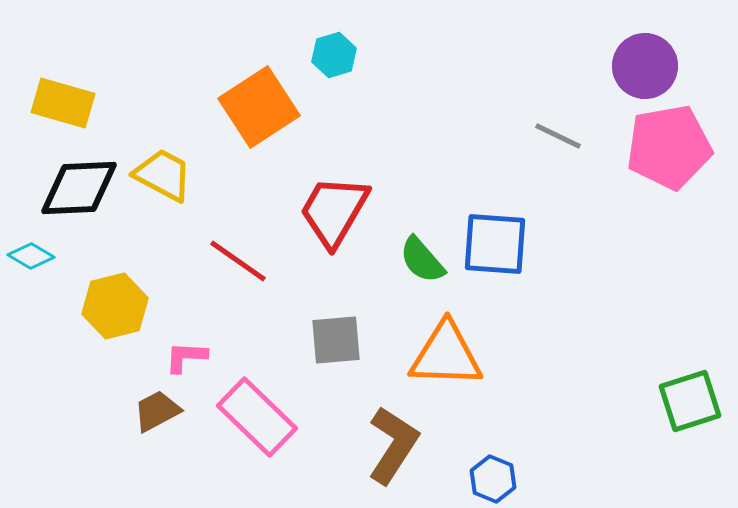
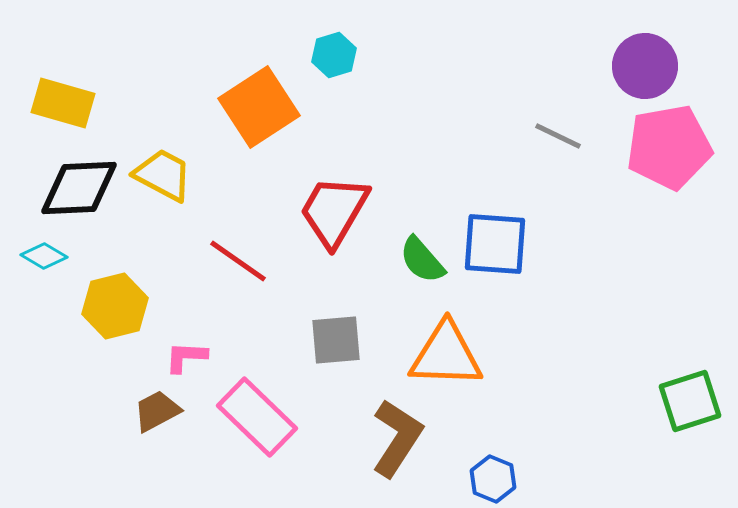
cyan diamond: moved 13 px right
brown L-shape: moved 4 px right, 7 px up
